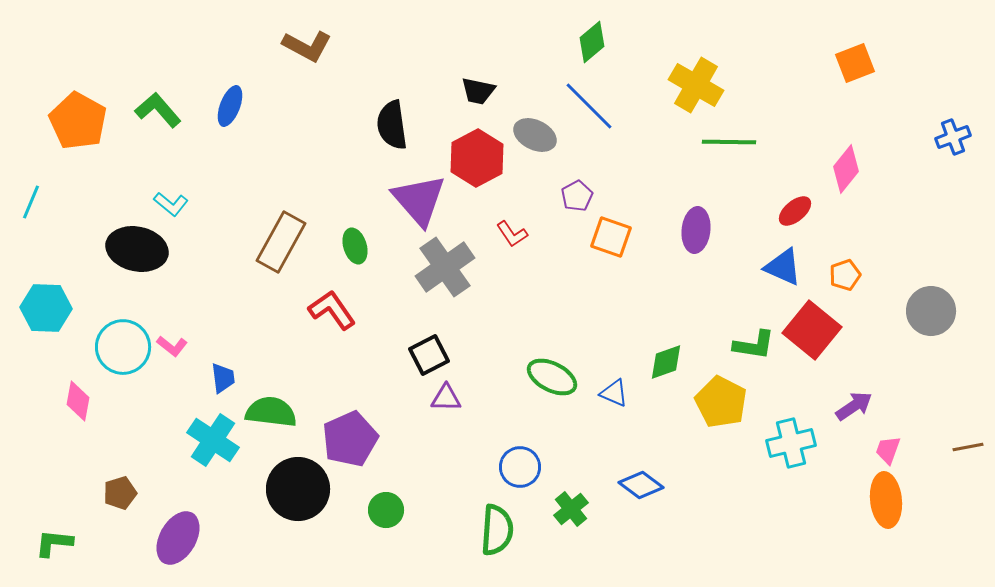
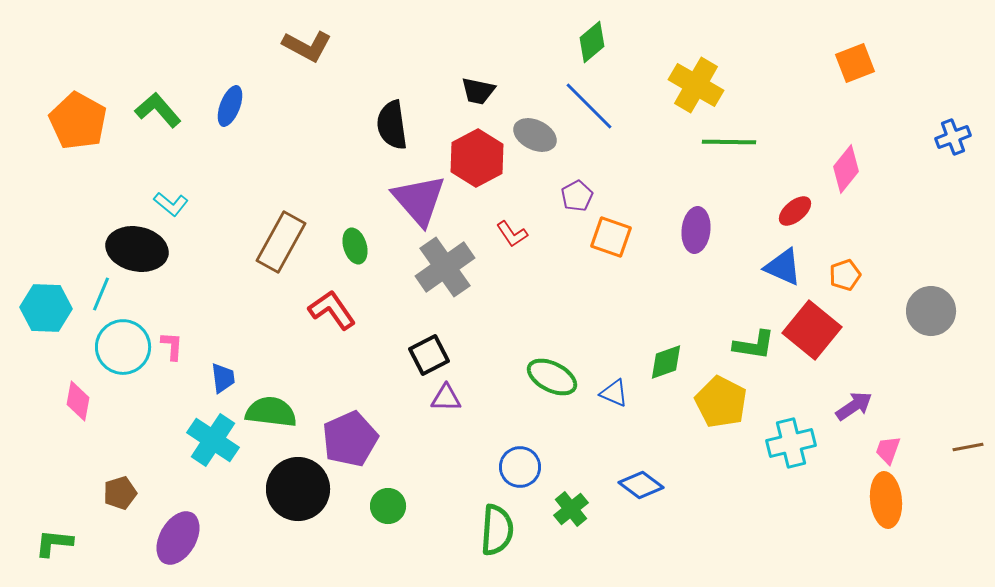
cyan line at (31, 202): moved 70 px right, 92 px down
pink L-shape at (172, 346): rotated 124 degrees counterclockwise
green circle at (386, 510): moved 2 px right, 4 px up
